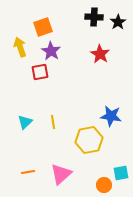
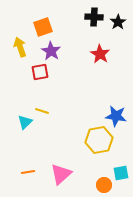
blue star: moved 5 px right
yellow line: moved 11 px left, 11 px up; rotated 64 degrees counterclockwise
yellow hexagon: moved 10 px right
